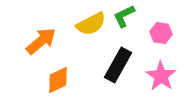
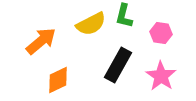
green L-shape: rotated 50 degrees counterclockwise
